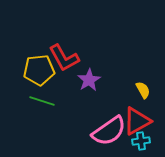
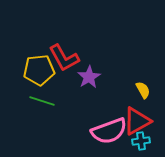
purple star: moved 3 px up
pink semicircle: rotated 15 degrees clockwise
